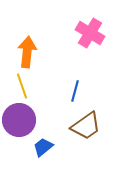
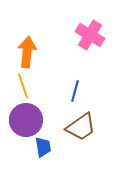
pink cross: moved 2 px down
yellow line: moved 1 px right
purple circle: moved 7 px right
brown trapezoid: moved 5 px left, 1 px down
blue trapezoid: rotated 120 degrees clockwise
